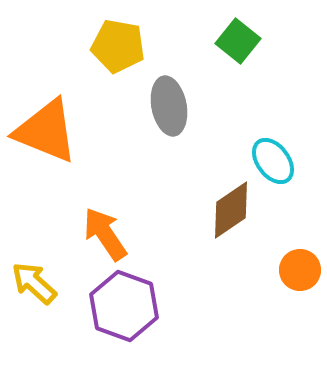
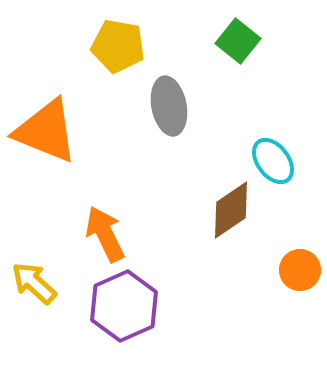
orange arrow: rotated 8 degrees clockwise
purple hexagon: rotated 16 degrees clockwise
